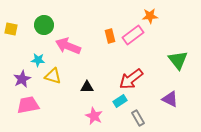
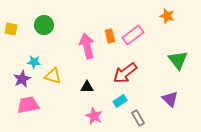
orange star: moved 17 px right; rotated 21 degrees clockwise
pink arrow: moved 19 px right; rotated 55 degrees clockwise
cyan star: moved 4 px left, 2 px down
red arrow: moved 6 px left, 6 px up
purple triangle: rotated 18 degrees clockwise
